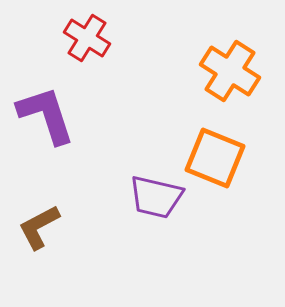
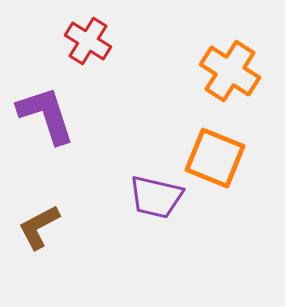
red cross: moved 1 px right, 3 px down
